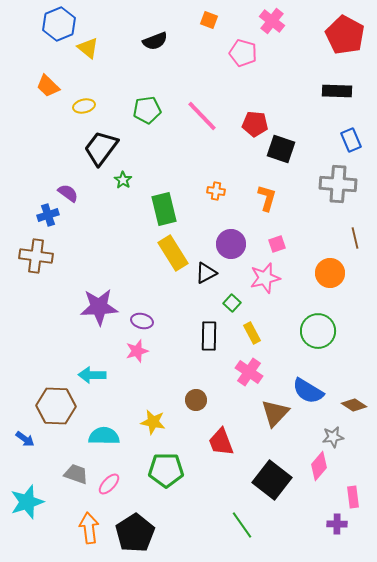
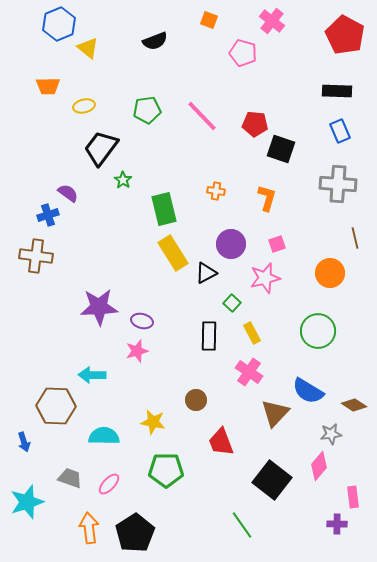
orange trapezoid at (48, 86): rotated 45 degrees counterclockwise
blue rectangle at (351, 140): moved 11 px left, 9 px up
gray star at (333, 437): moved 2 px left, 3 px up
blue arrow at (25, 439): moved 1 px left, 3 px down; rotated 36 degrees clockwise
gray trapezoid at (76, 474): moved 6 px left, 4 px down
